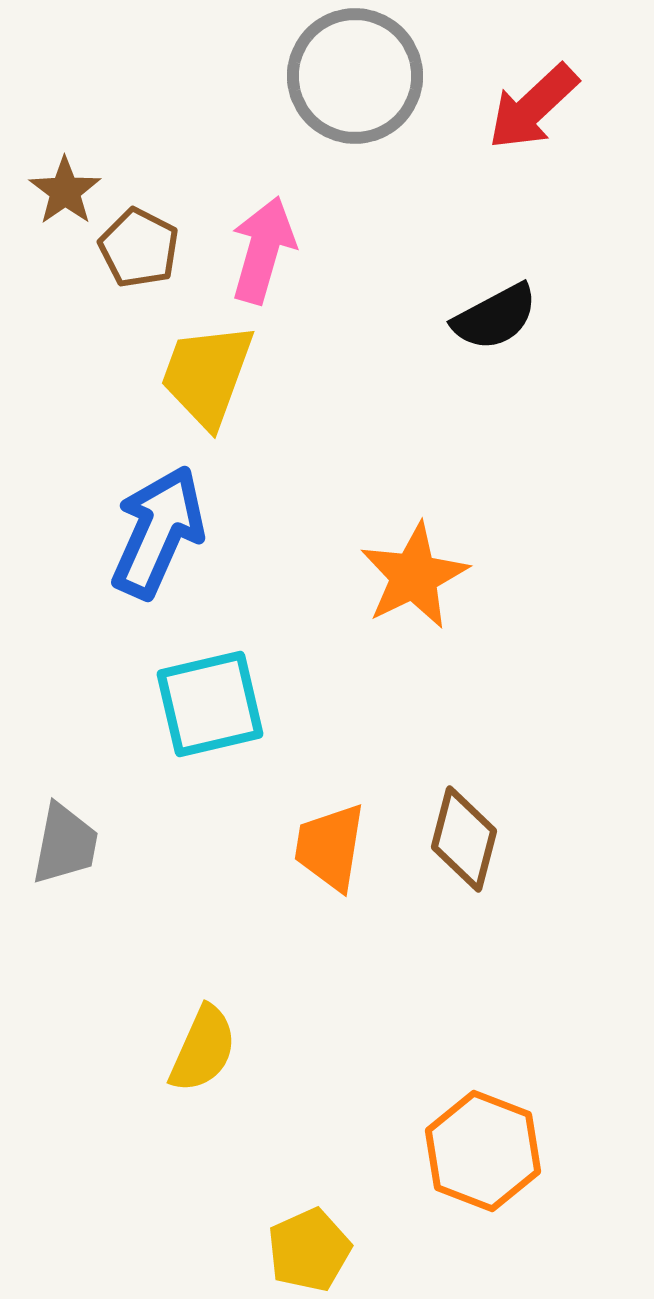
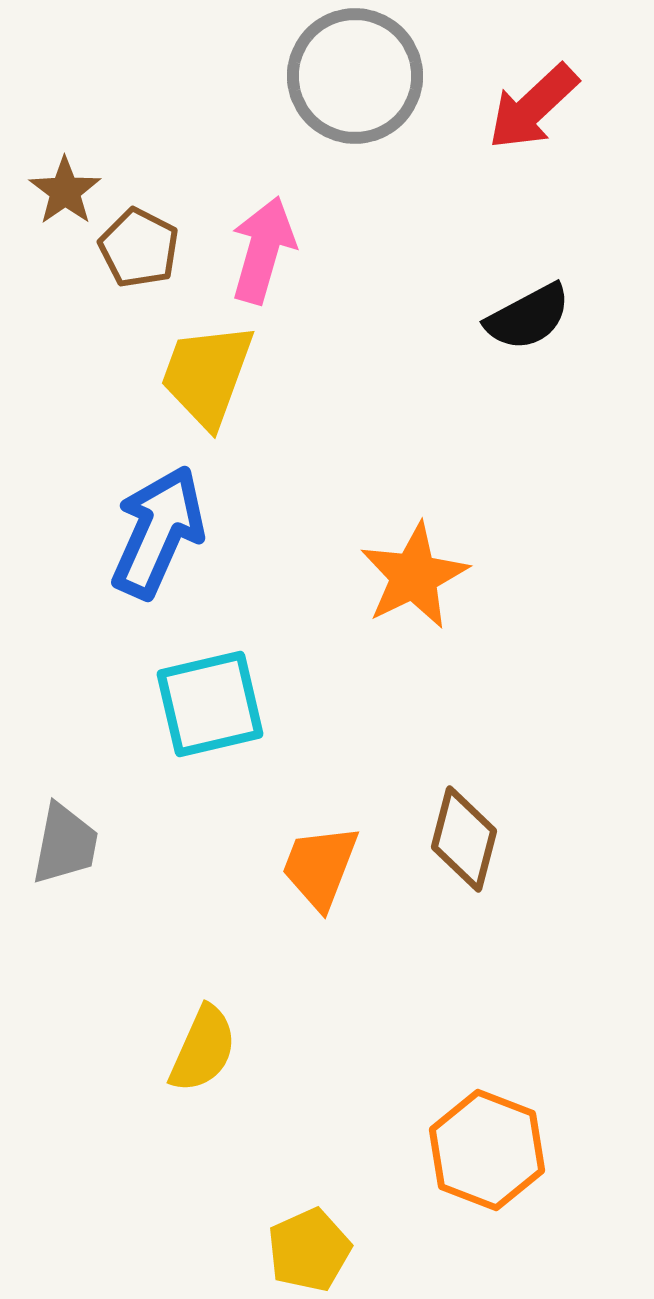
black semicircle: moved 33 px right
orange trapezoid: moved 10 px left, 20 px down; rotated 12 degrees clockwise
orange hexagon: moved 4 px right, 1 px up
